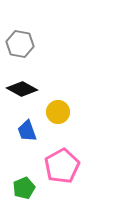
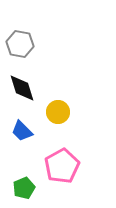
black diamond: moved 1 px up; rotated 44 degrees clockwise
blue trapezoid: moved 5 px left; rotated 25 degrees counterclockwise
